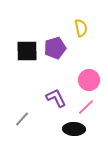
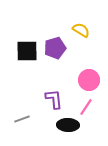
yellow semicircle: moved 2 px down; rotated 48 degrees counterclockwise
purple L-shape: moved 2 px left, 1 px down; rotated 20 degrees clockwise
pink line: rotated 12 degrees counterclockwise
gray line: rotated 28 degrees clockwise
black ellipse: moved 6 px left, 4 px up
